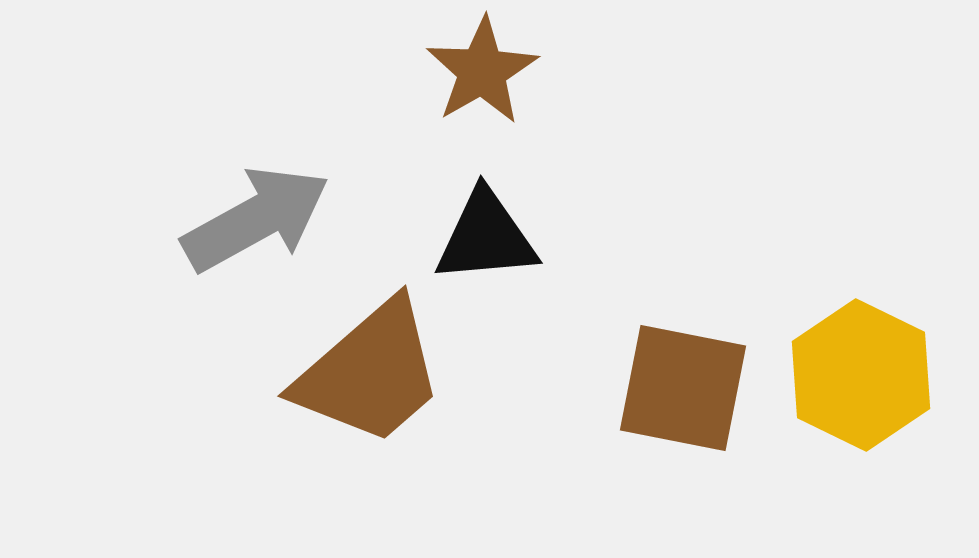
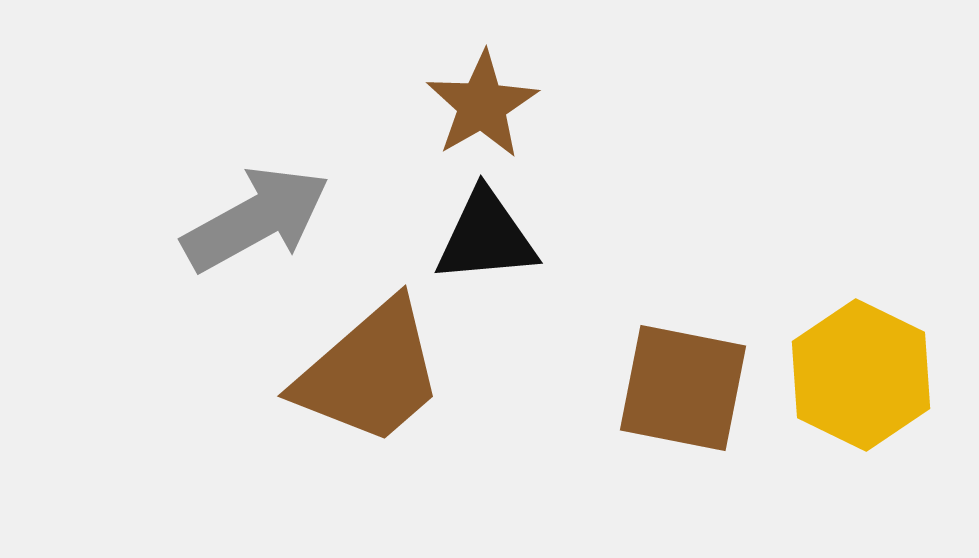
brown star: moved 34 px down
